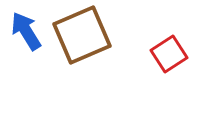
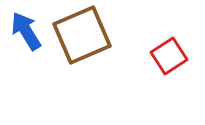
red square: moved 2 px down
